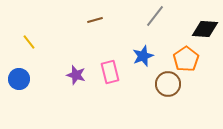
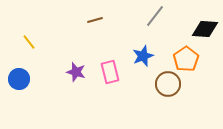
purple star: moved 3 px up
